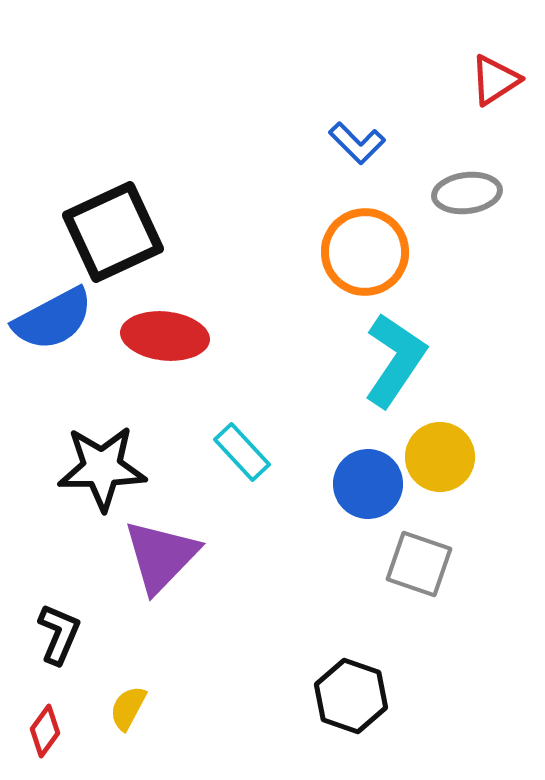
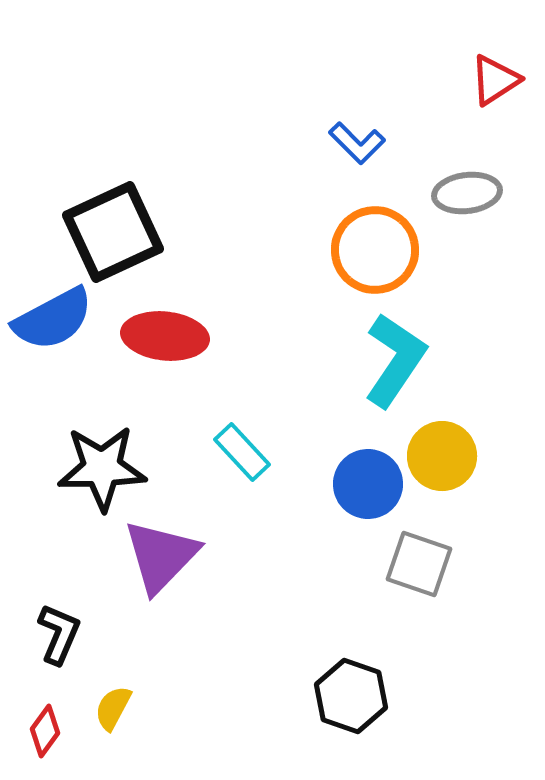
orange circle: moved 10 px right, 2 px up
yellow circle: moved 2 px right, 1 px up
yellow semicircle: moved 15 px left
